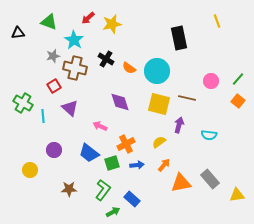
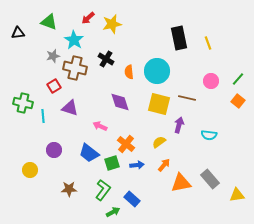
yellow line: moved 9 px left, 22 px down
orange semicircle: moved 4 px down; rotated 48 degrees clockwise
green cross: rotated 18 degrees counterclockwise
purple triangle: rotated 24 degrees counterclockwise
orange cross: rotated 24 degrees counterclockwise
